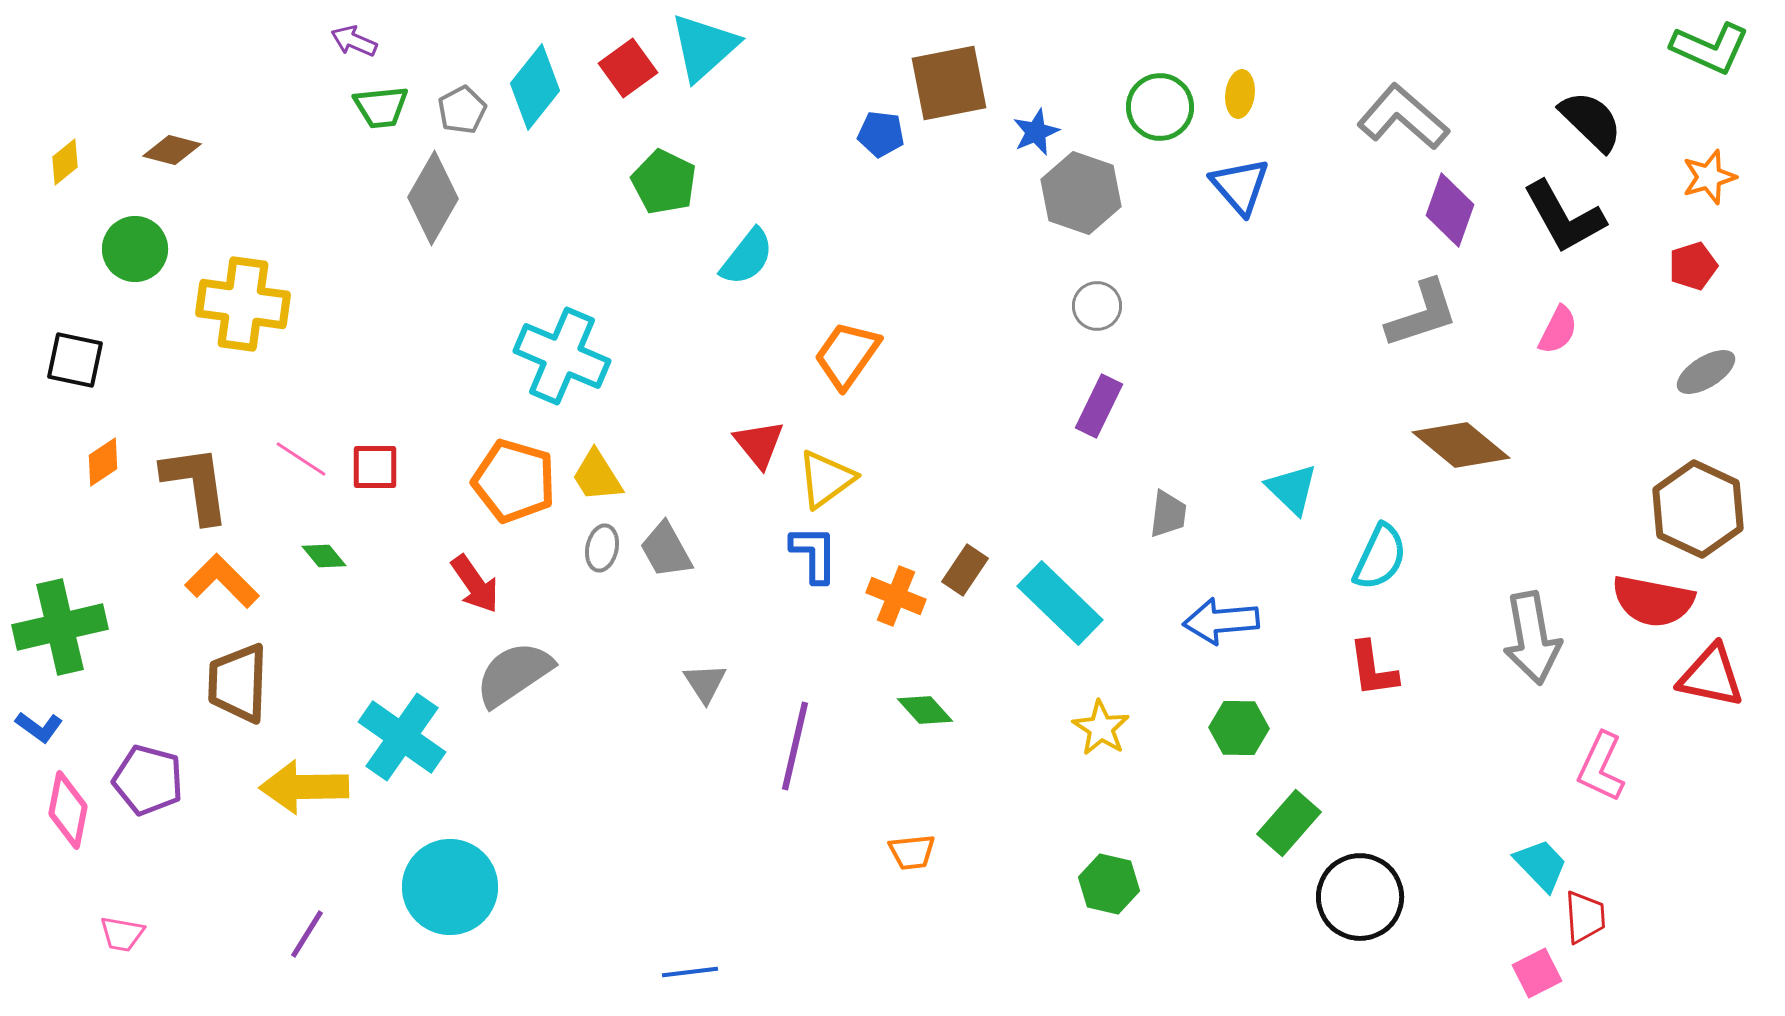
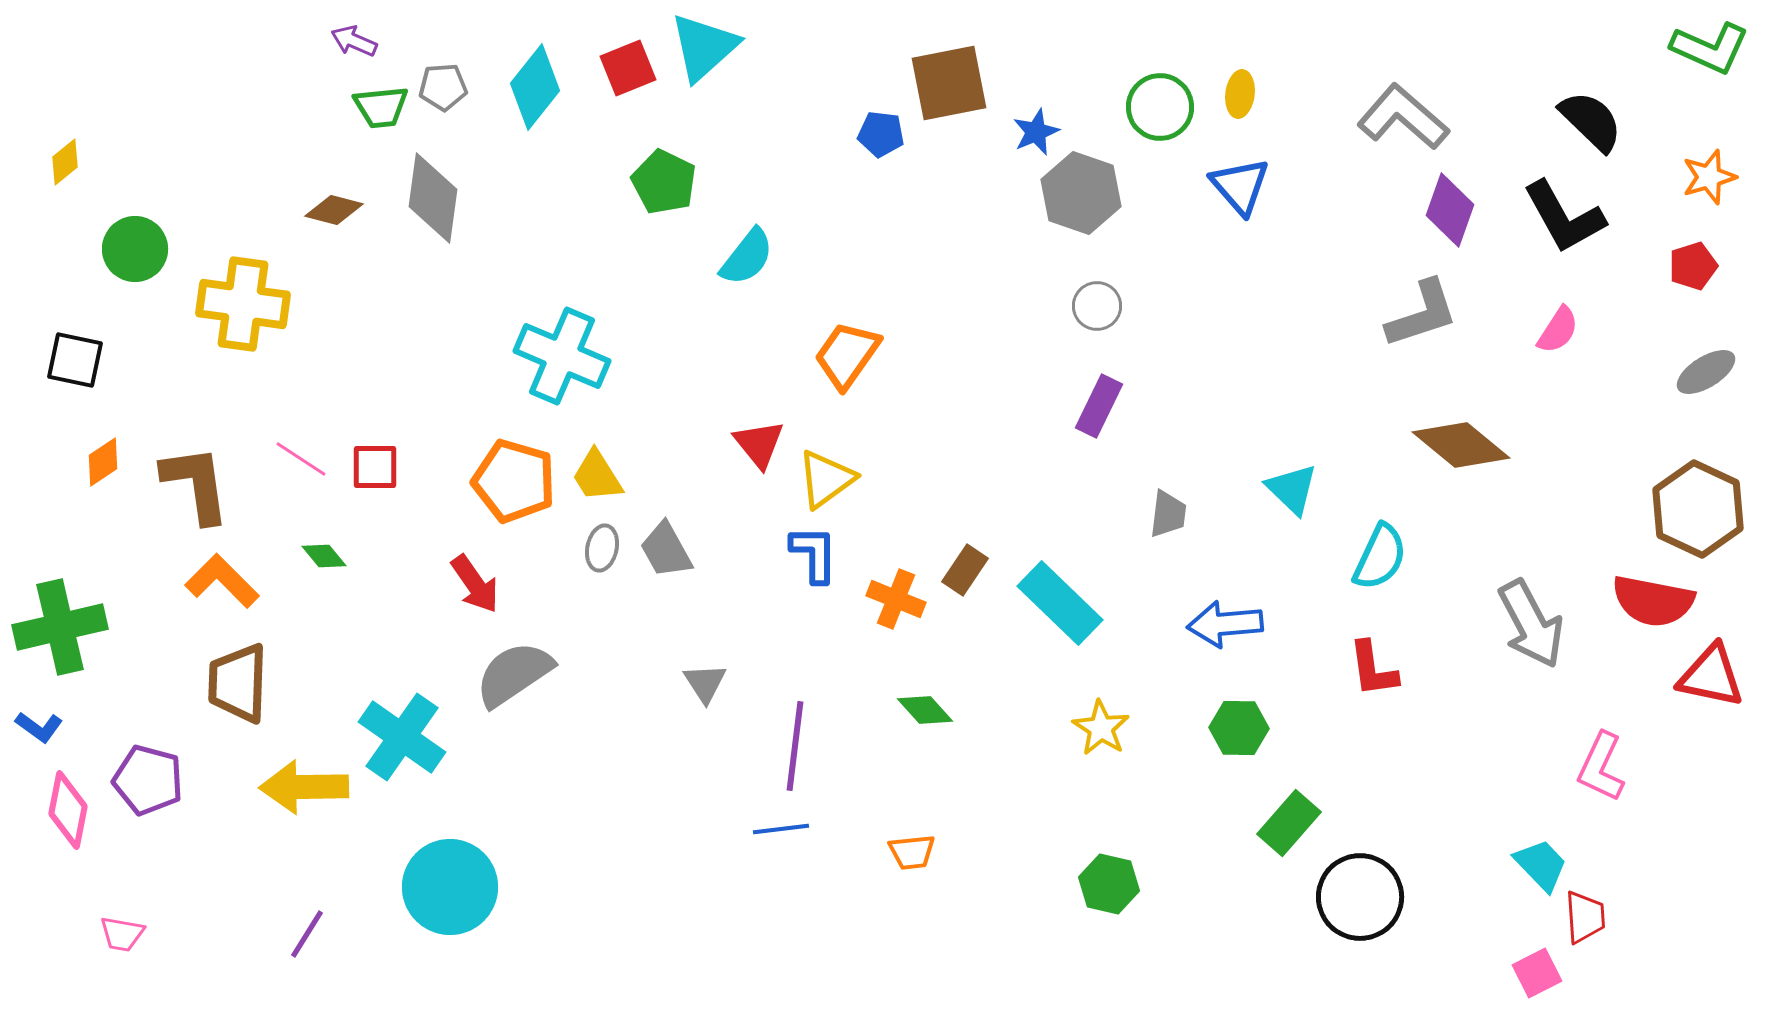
red square at (628, 68): rotated 14 degrees clockwise
gray pentagon at (462, 110): moved 19 px left, 23 px up; rotated 24 degrees clockwise
brown diamond at (172, 150): moved 162 px right, 60 px down
gray diamond at (433, 198): rotated 22 degrees counterclockwise
pink semicircle at (1558, 330): rotated 6 degrees clockwise
orange cross at (896, 596): moved 3 px down
blue arrow at (1221, 621): moved 4 px right, 3 px down
gray arrow at (1532, 638): moved 1 px left, 14 px up; rotated 18 degrees counterclockwise
purple line at (795, 746): rotated 6 degrees counterclockwise
blue line at (690, 972): moved 91 px right, 143 px up
